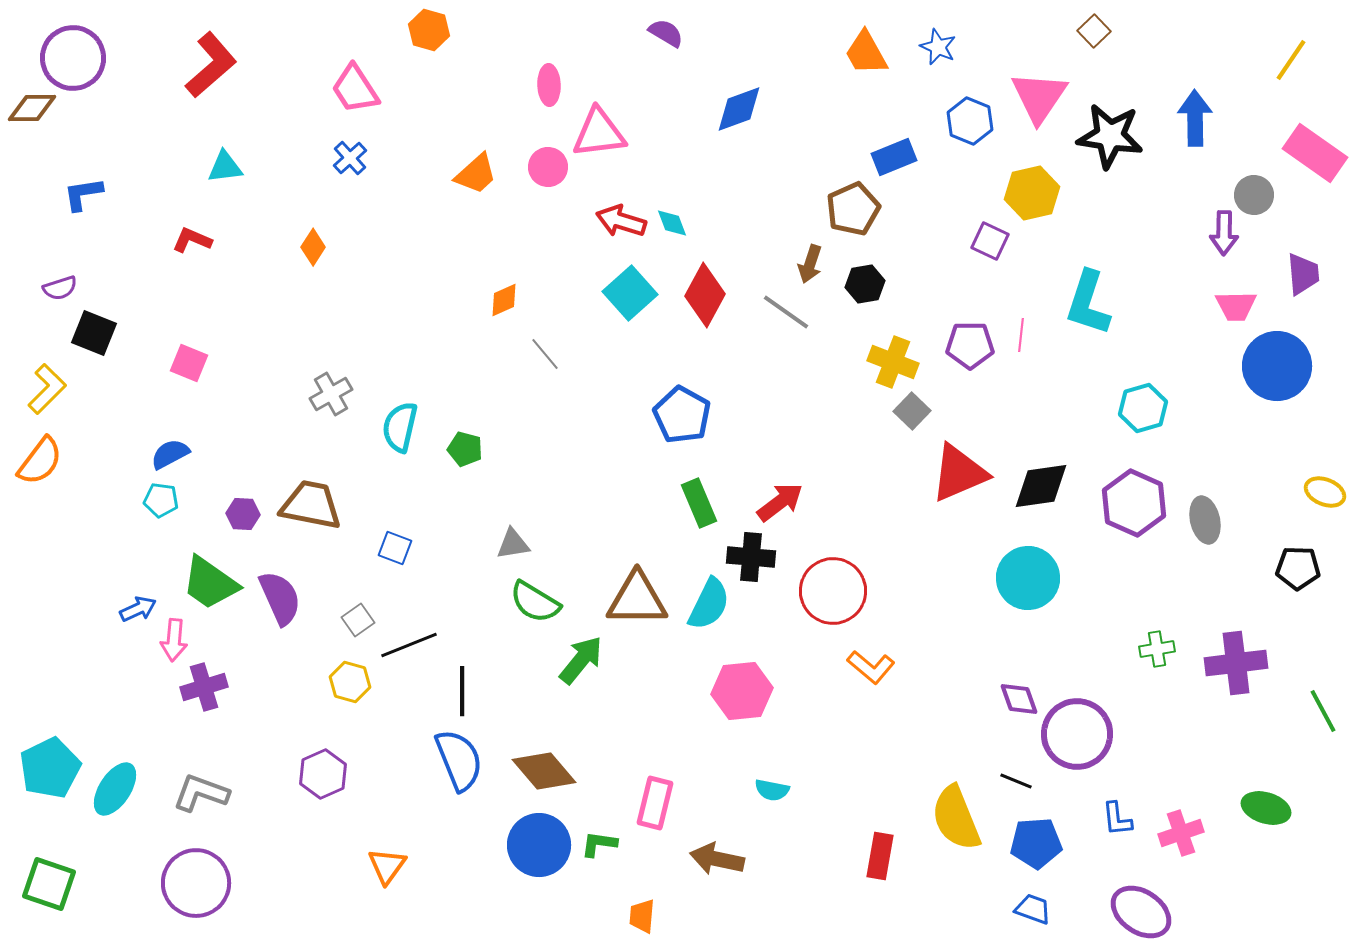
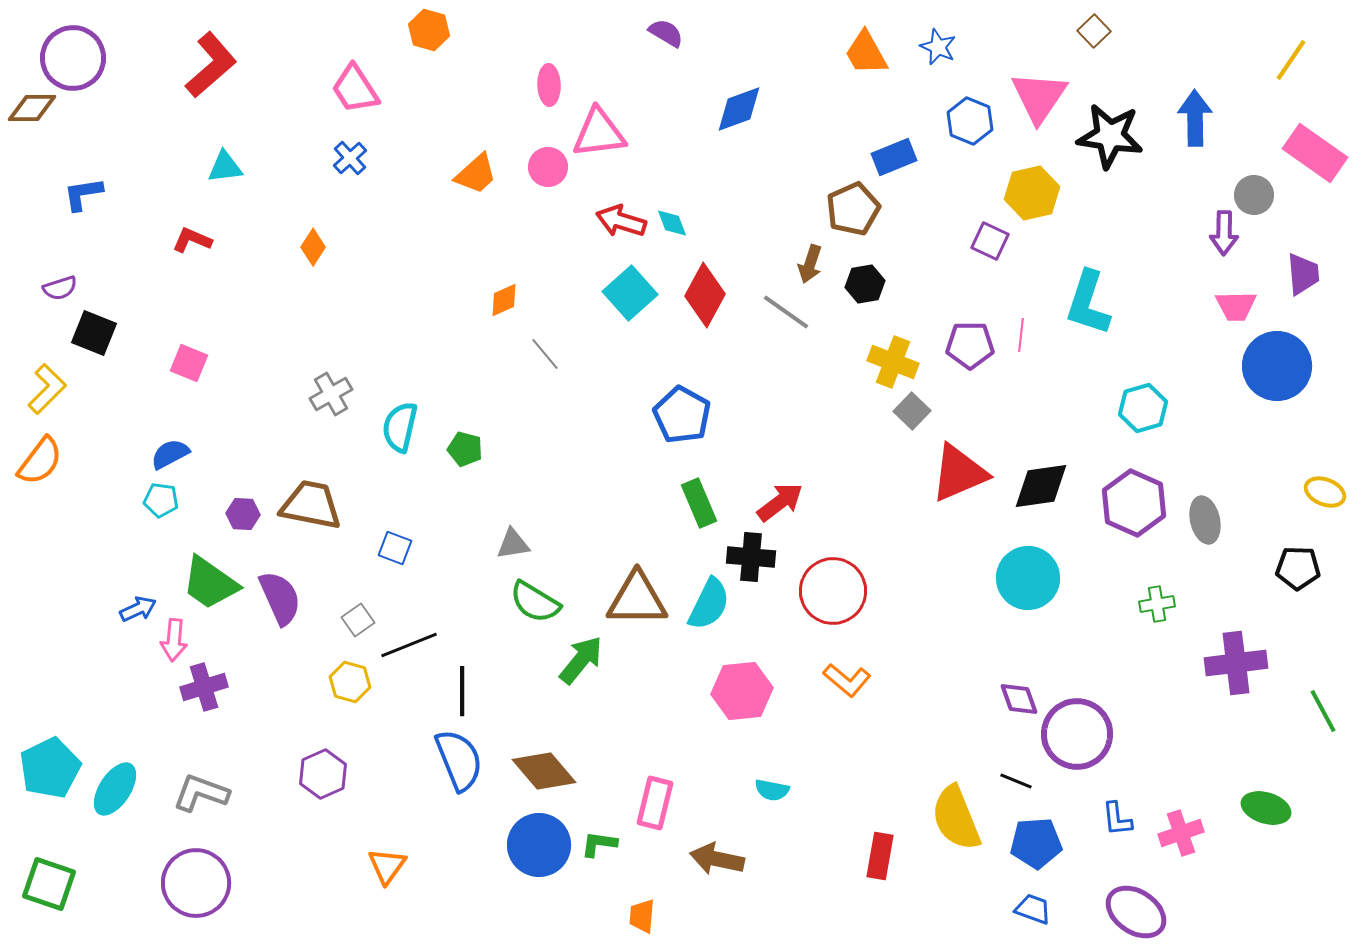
green cross at (1157, 649): moved 45 px up
orange L-shape at (871, 667): moved 24 px left, 13 px down
purple ellipse at (1141, 912): moved 5 px left
